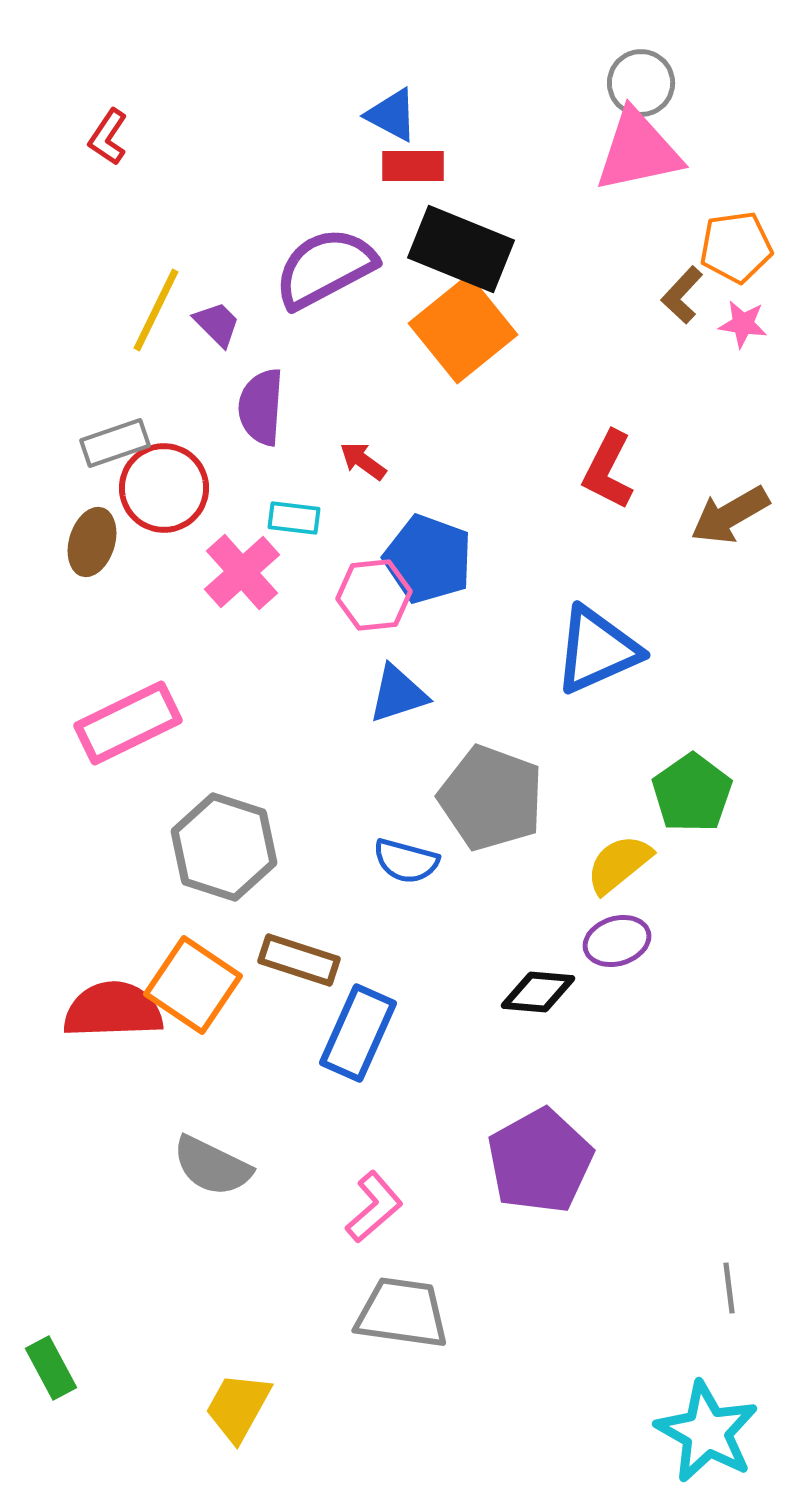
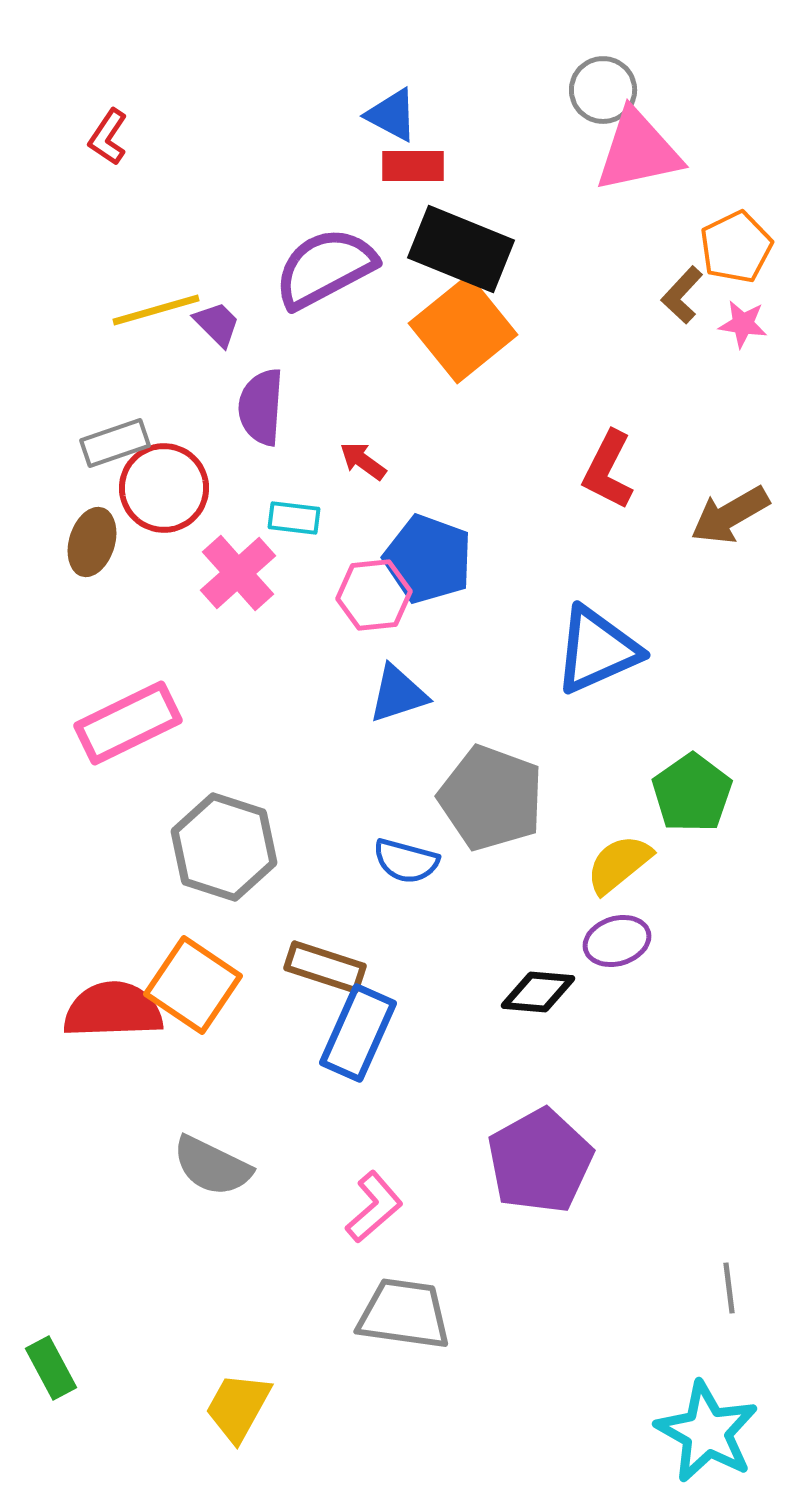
gray circle at (641, 83): moved 38 px left, 7 px down
orange pentagon at (736, 247): rotated 18 degrees counterclockwise
yellow line at (156, 310): rotated 48 degrees clockwise
pink cross at (242, 572): moved 4 px left, 1 px down
brown rectangle at (299, 960): moved 26 px right, 7 px down
gray trapezoid at (402, 1313): moved 2 px right, 1 px down
